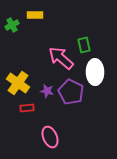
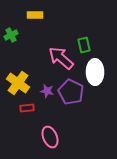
green cross: moved 1 px left, 10 px down
